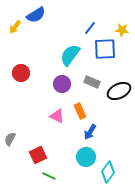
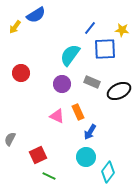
orange rectangle: moved 2 px left, 1 px down
